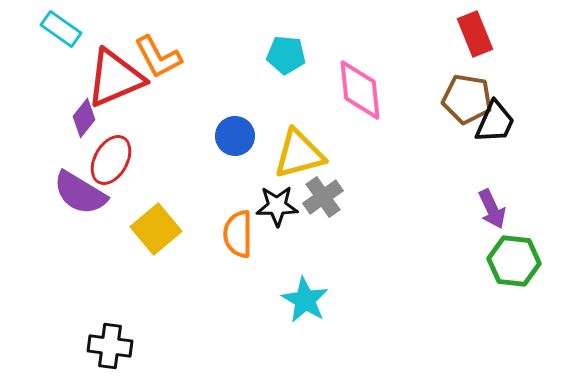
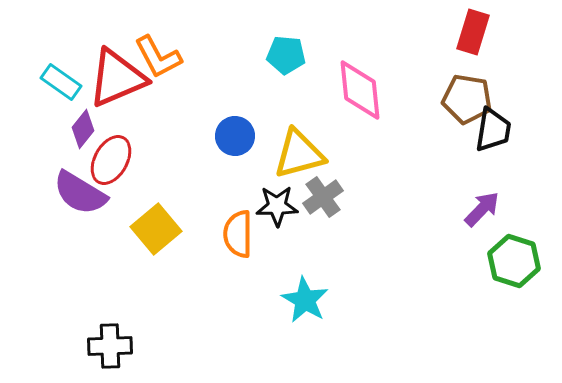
cyan rectangle: moved 53 px down
red rectangle: moved 2 px left, 2 px up; rotated 39 degrees clockwise
red triangle: moved 2 px right
purple diamond: moved 1 px left, 11 px down
black trapezoid: moved 2 px left, 8 px down; rotated 15 degrees counterclockwise
purple arrow: moved 10 px left; rotated 111 degrees counterclockwise
green hexagon: rotated 12 degrees clockwise
black cross: rotated 9 degrees counterclockwise
